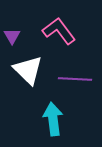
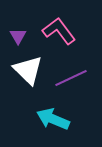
purple triangle: moved 6 px right
purple line: moved 4 px left, 1 px up; rotated 28 degrees counterclockwise
cyan arrow: rotated 60 degrees counterclockwise
